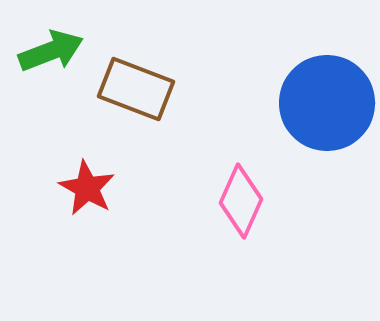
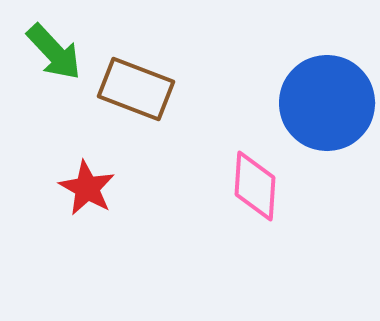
green arrow: moved 3 px right, 1 px down; rotated 68 degrees clockwise
pink diamond: moved 14 px right, 15 px up; rotated 20 degrees counterclockwise
